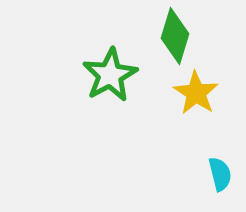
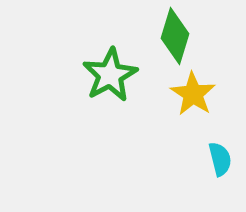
yellow star: moved 3 px left, 1 px down
cyan semicircle: moved 15 px up
